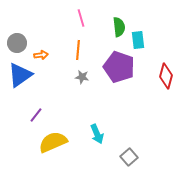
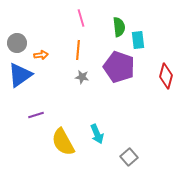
purple line: rotated 35 degrees clockwise
yellow semicircle: moved 10 px right; rotated 96 degrees counterclockwise
